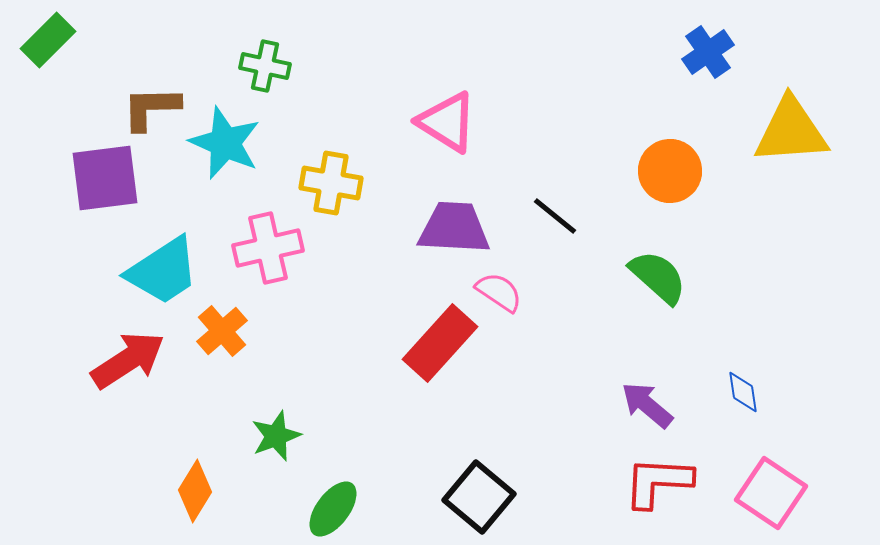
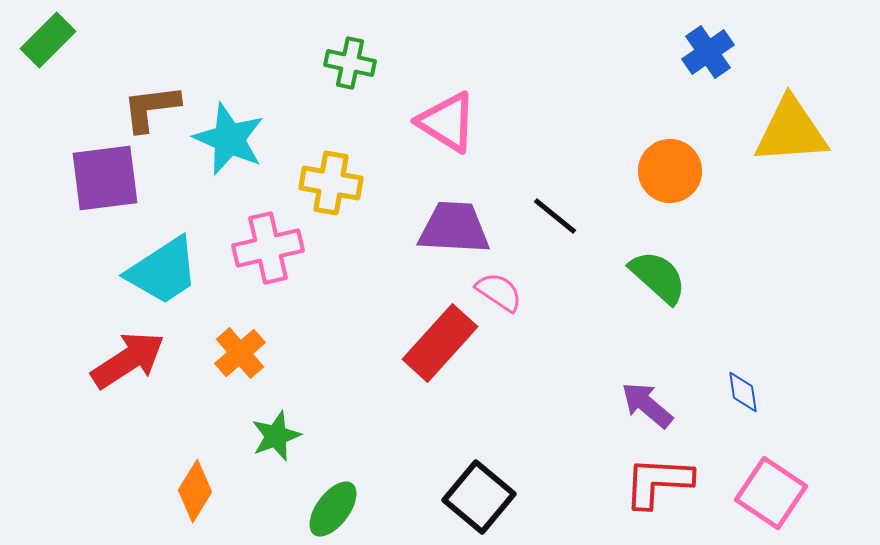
green cross: moved 85 px right, 3 px up
brown L-shape: rotated 6 degrees counterclockwise
cyan star: moved 4 px right, 4 px up
orange cross: moved 18 px right, 22 px down
